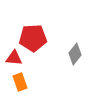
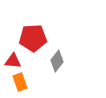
gray diamond: moved 18 px left, 7 px down
red triangle: moved 1 px left, 3 px down
